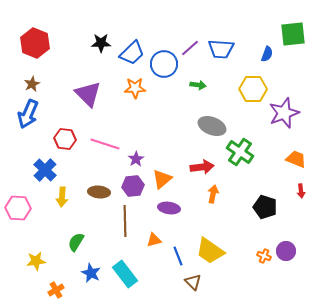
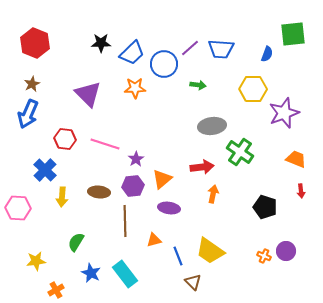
gray ellipse at (212, 126): rotated 28 degrees counterclockwise
